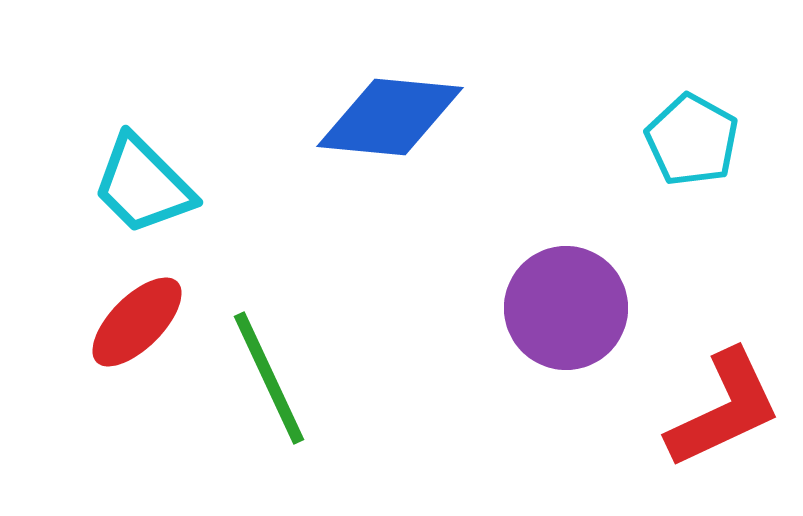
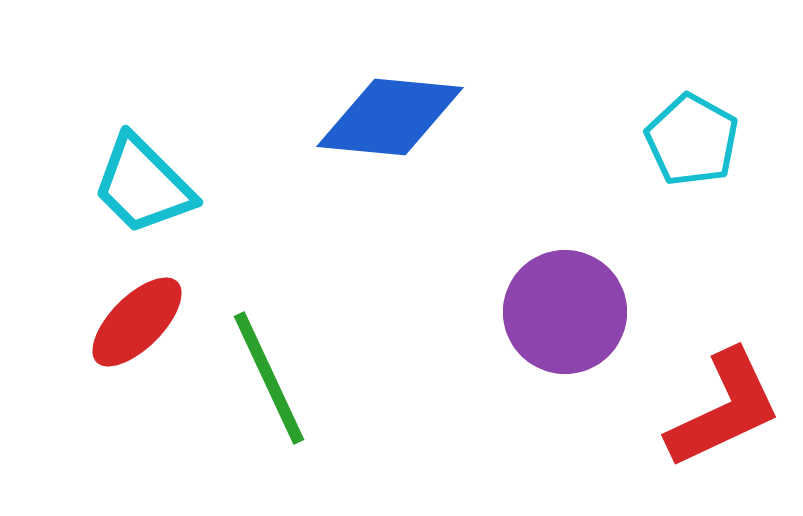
purple circle: moved 1 px left, 4 px down
